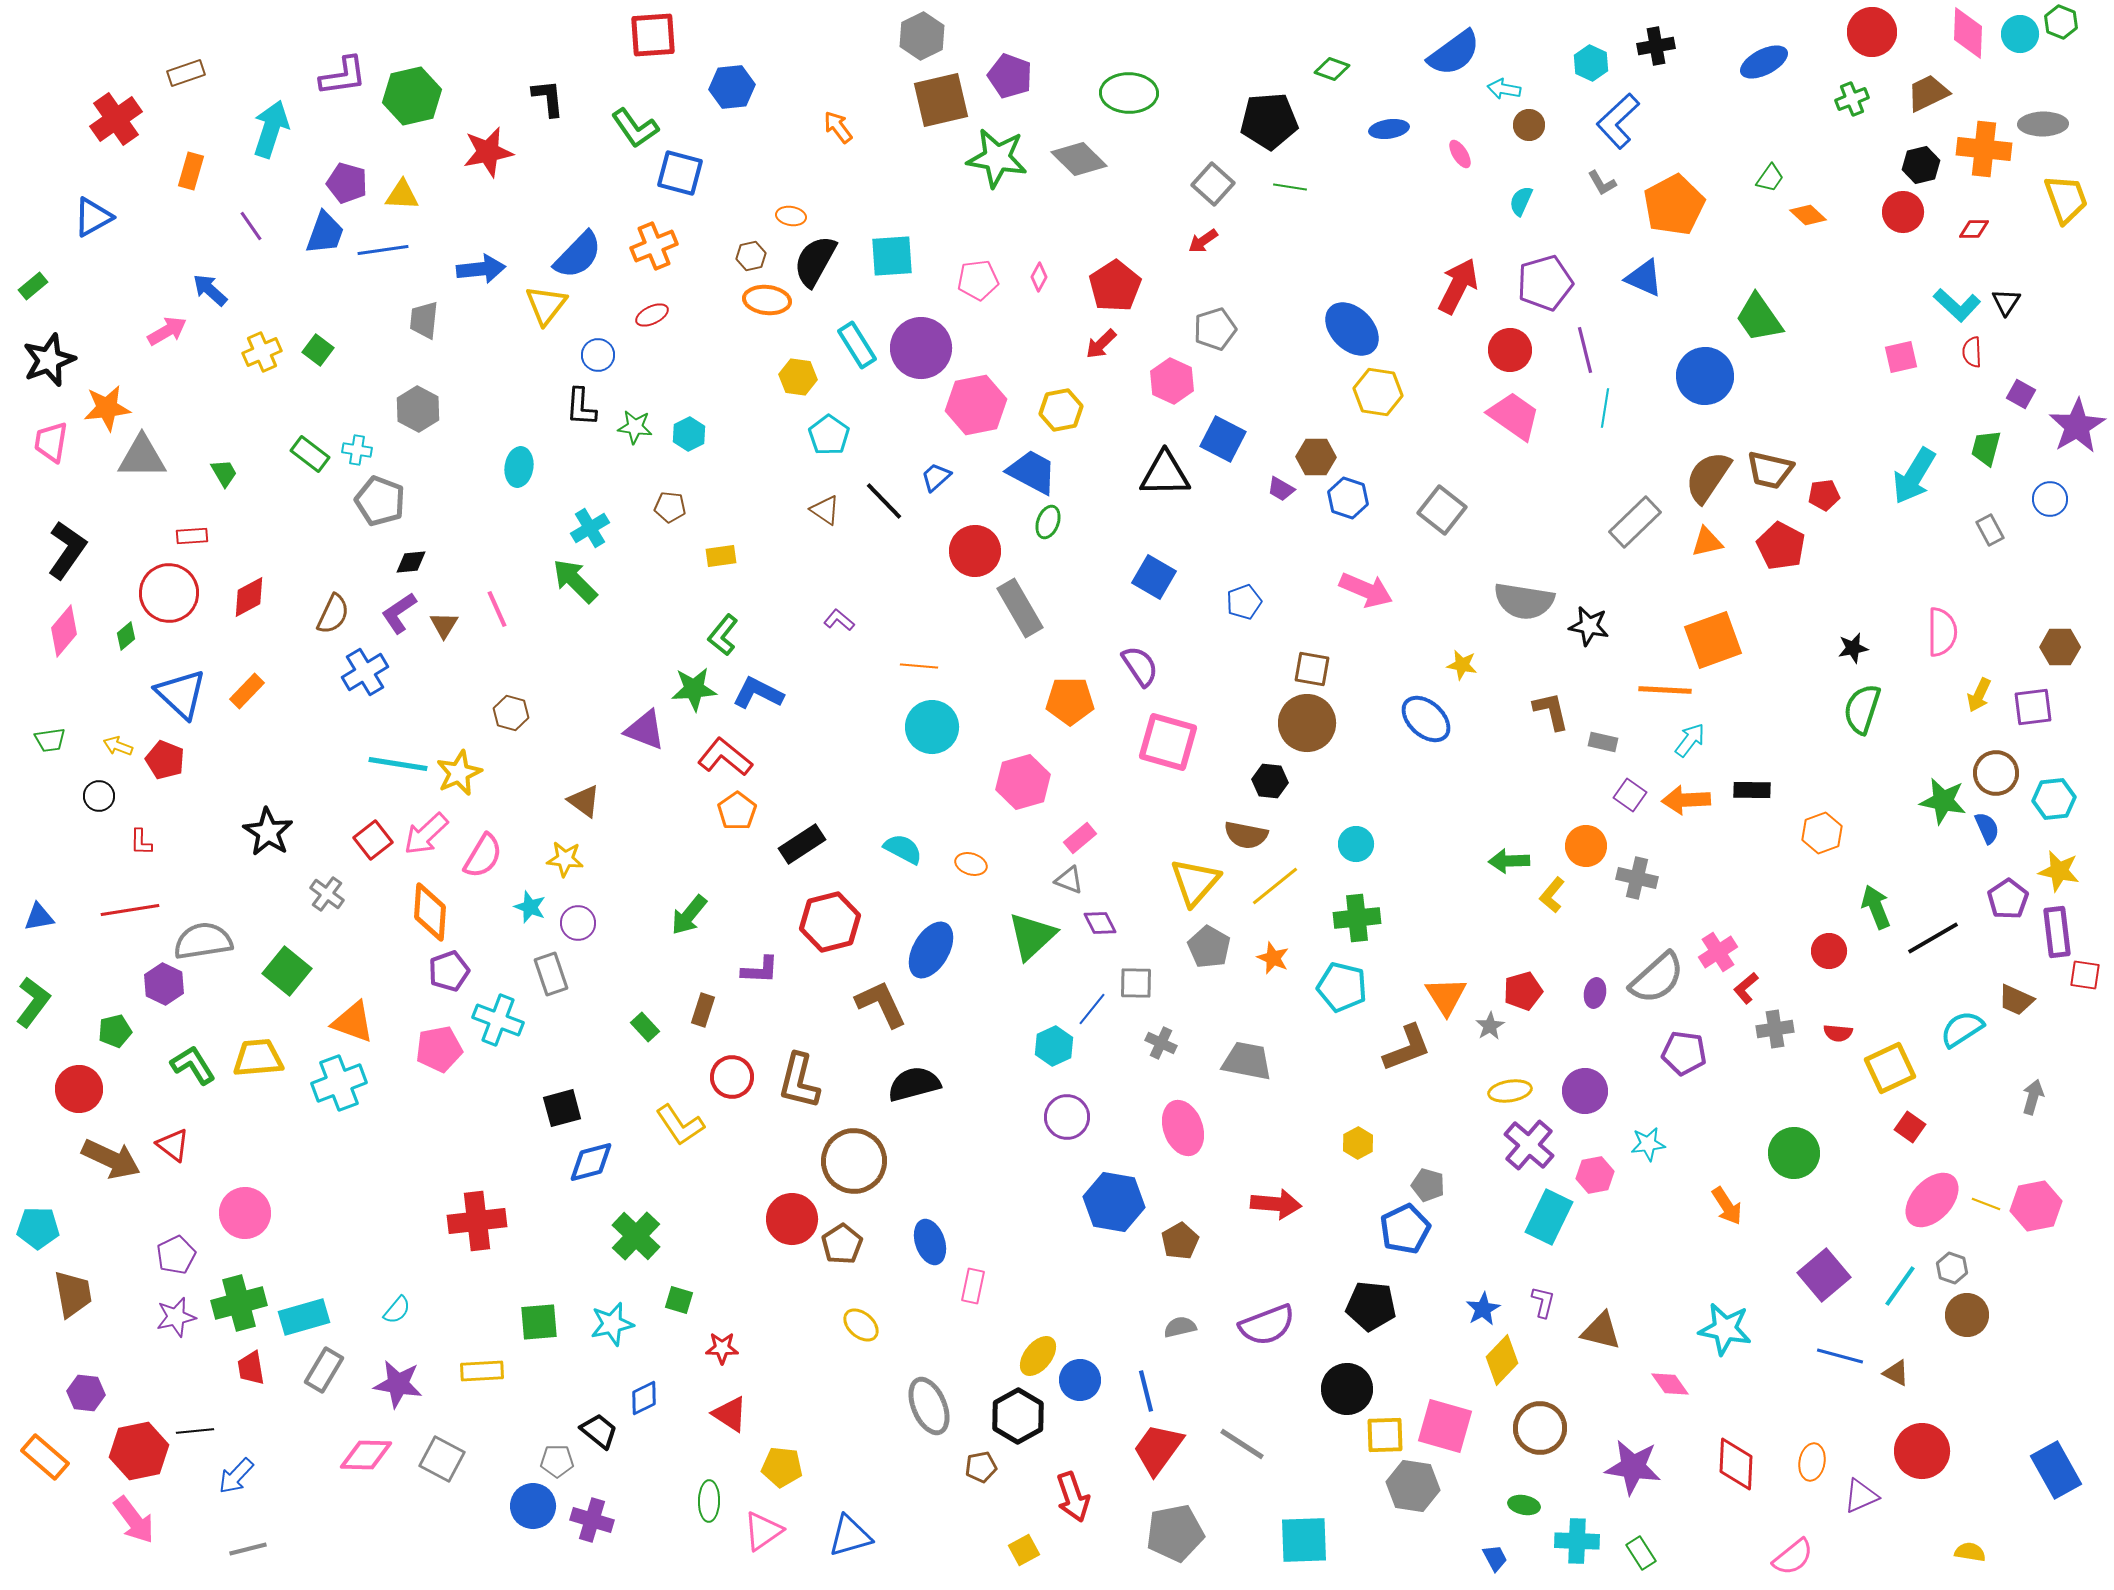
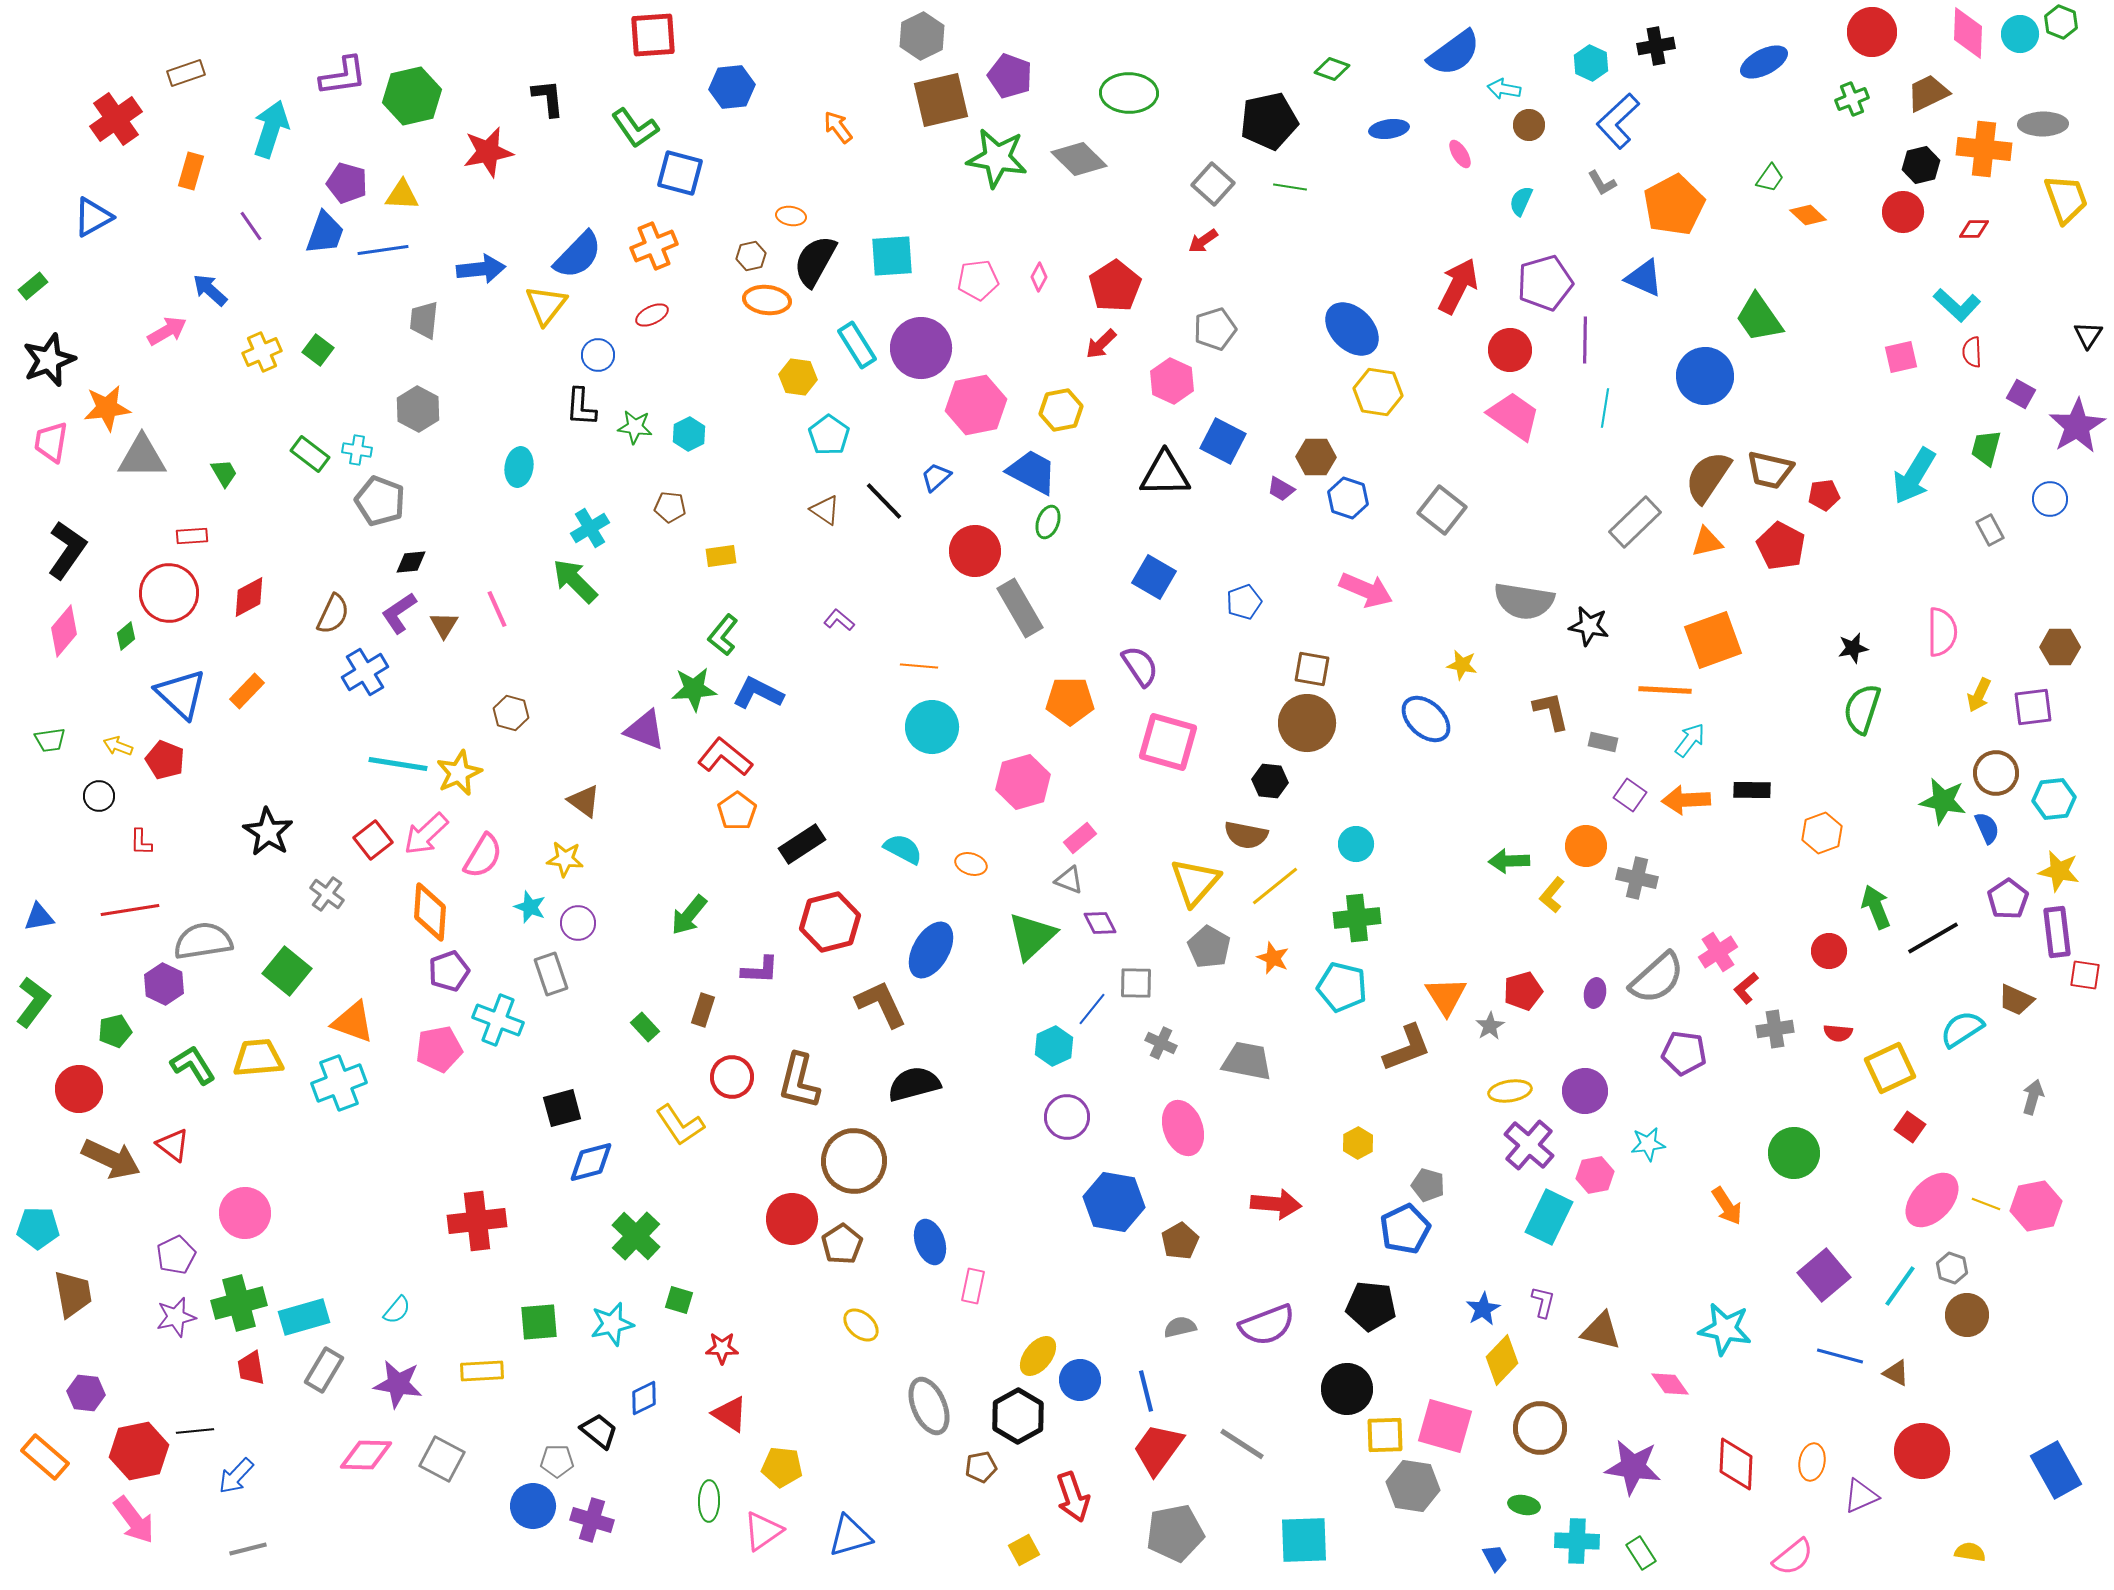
black pentagon at (1269, 121): rotated 8 degrees counterclockwise
black triangle at (2006, 302): moved 82 px right, 33 px down
purple line at (1585, 350): moved 10 px up; rotated 15 degrees clockwise
blue square at (1223, 439): moved 2 px down
